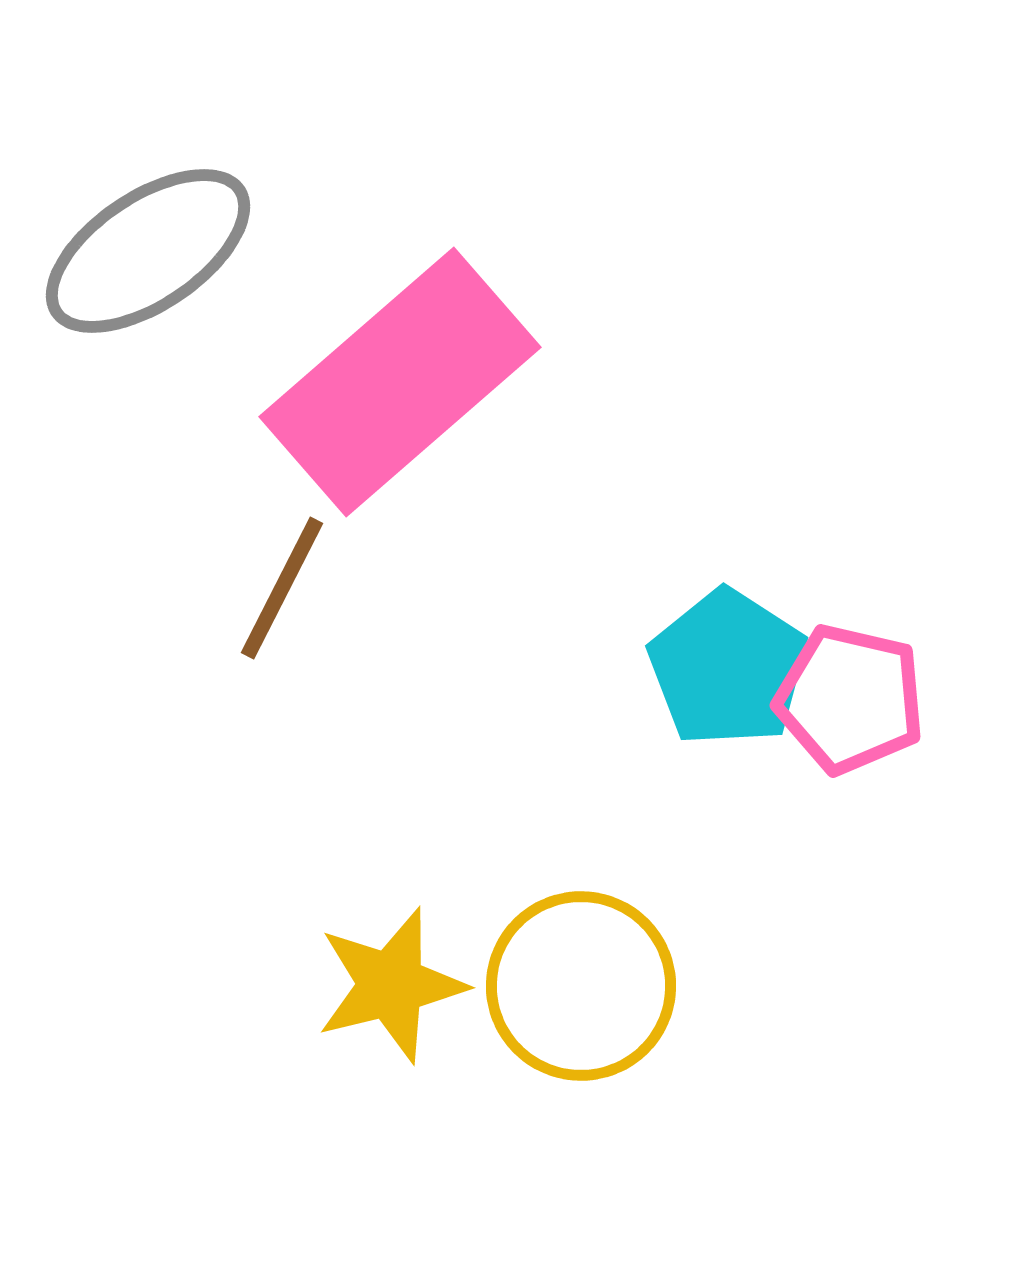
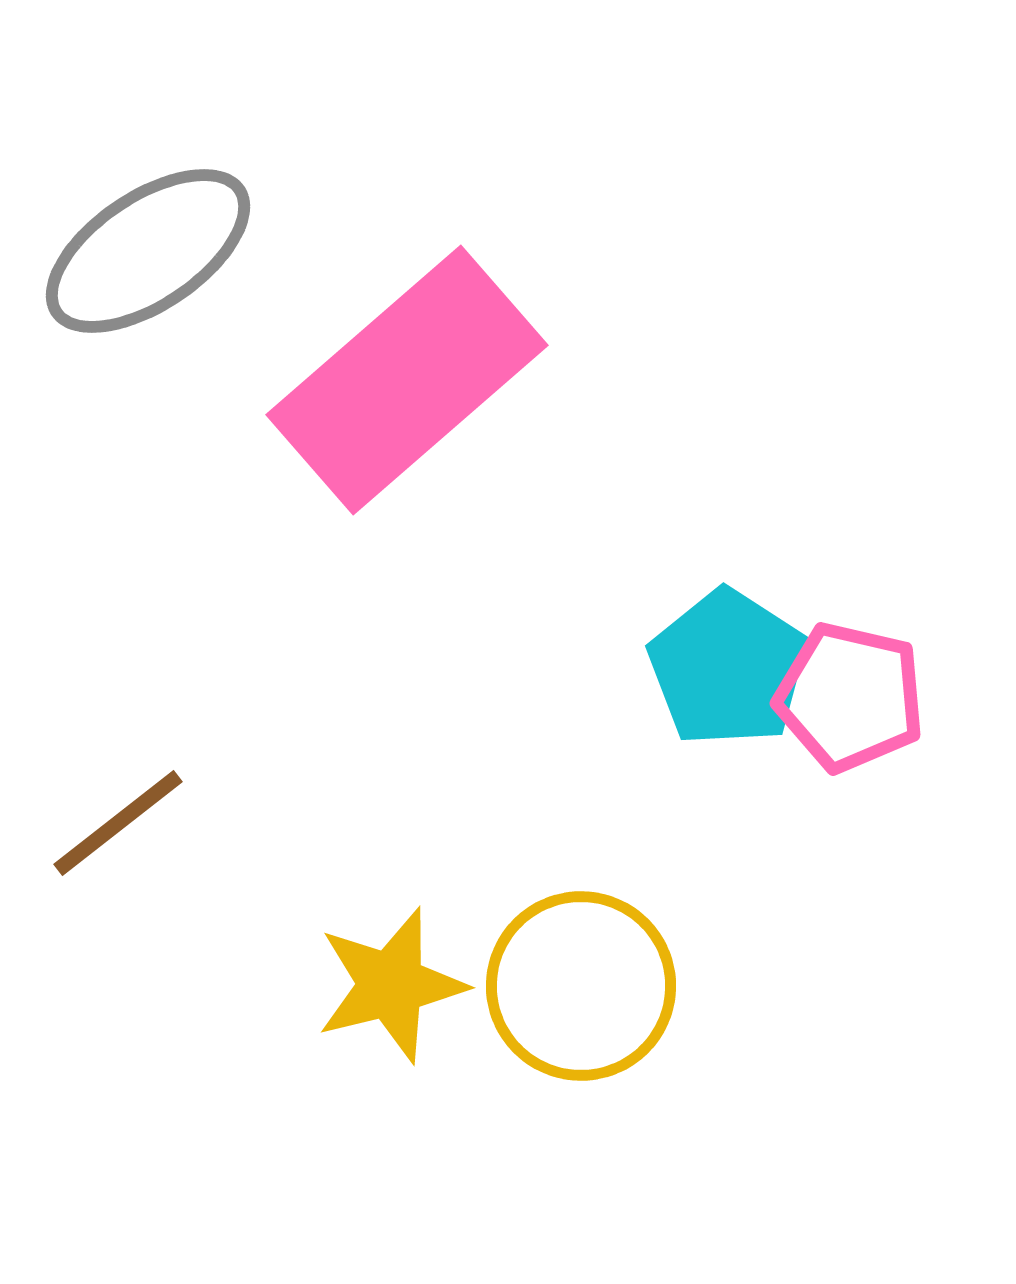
pink rectangle: moved 7 px right, 2 px up
brown line: moved 164 px left, 235 px down; rotated 25 degrees clockwise
pink pentagon: moved 2 px up
